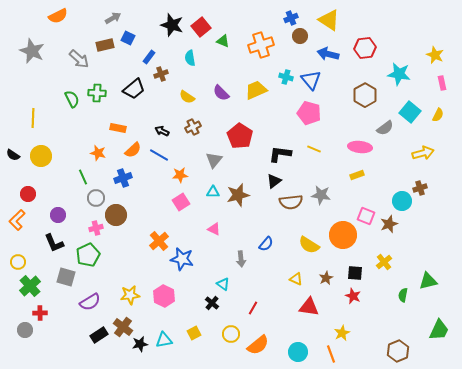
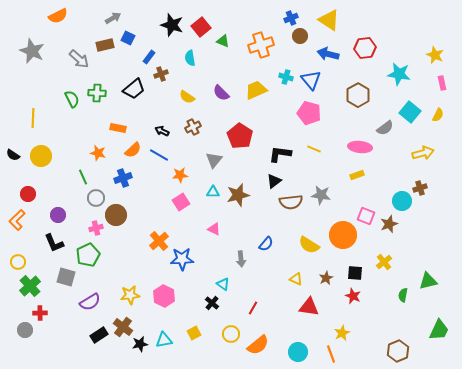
brown hexagon at (365, 95): moved 7 px left
blue star at (182, 259): rotated 15 degrees counterclockwise
